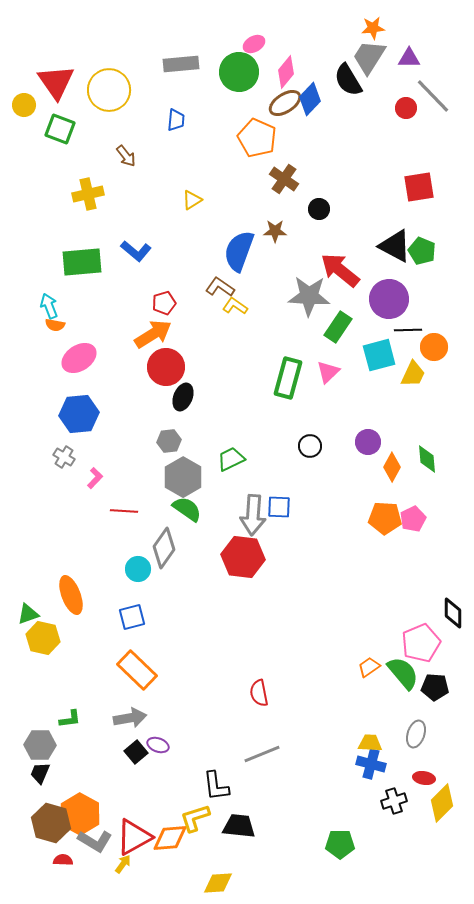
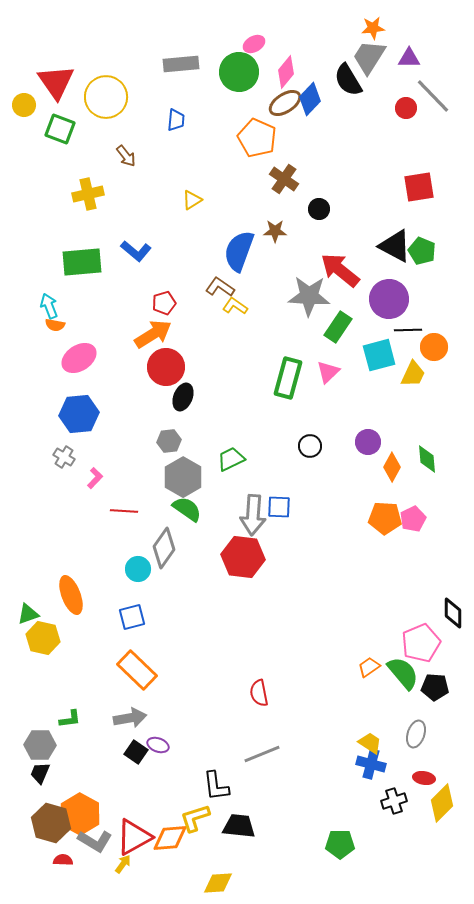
yellow circle at (109, 90): moved 3 px left, 7 px down
yellow trapezoid at (370, 743): rotated 30 degrees clockwise
black square at (136, 752): rotated 15 degrees counterclockwise
